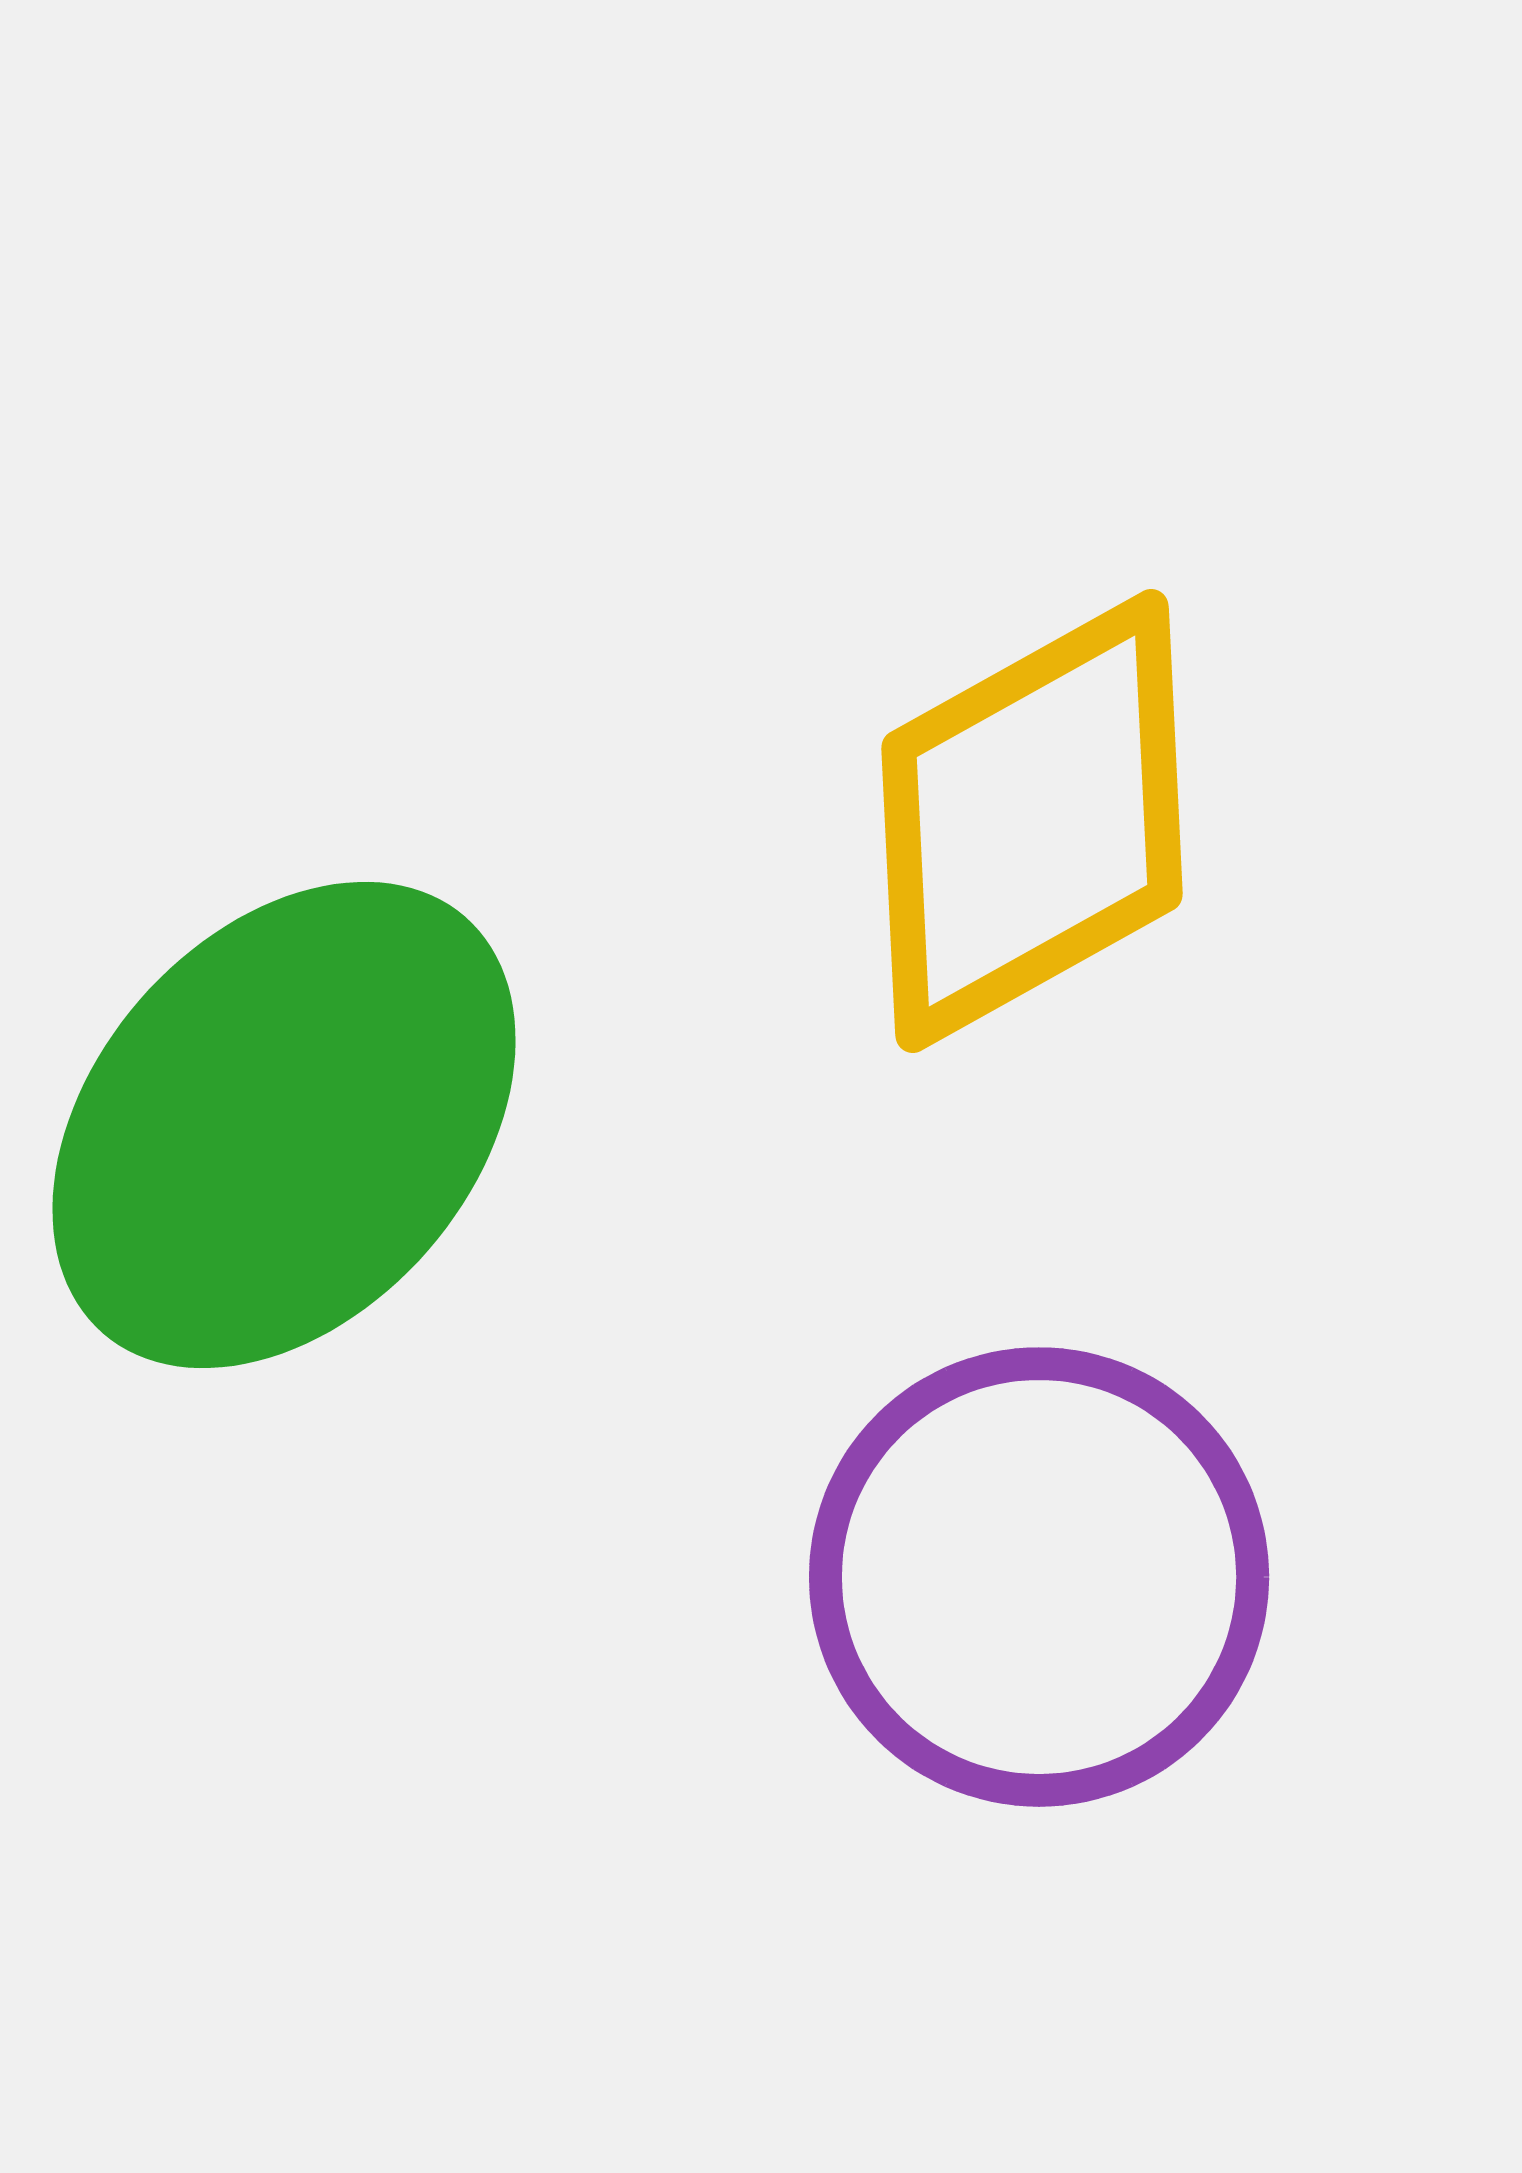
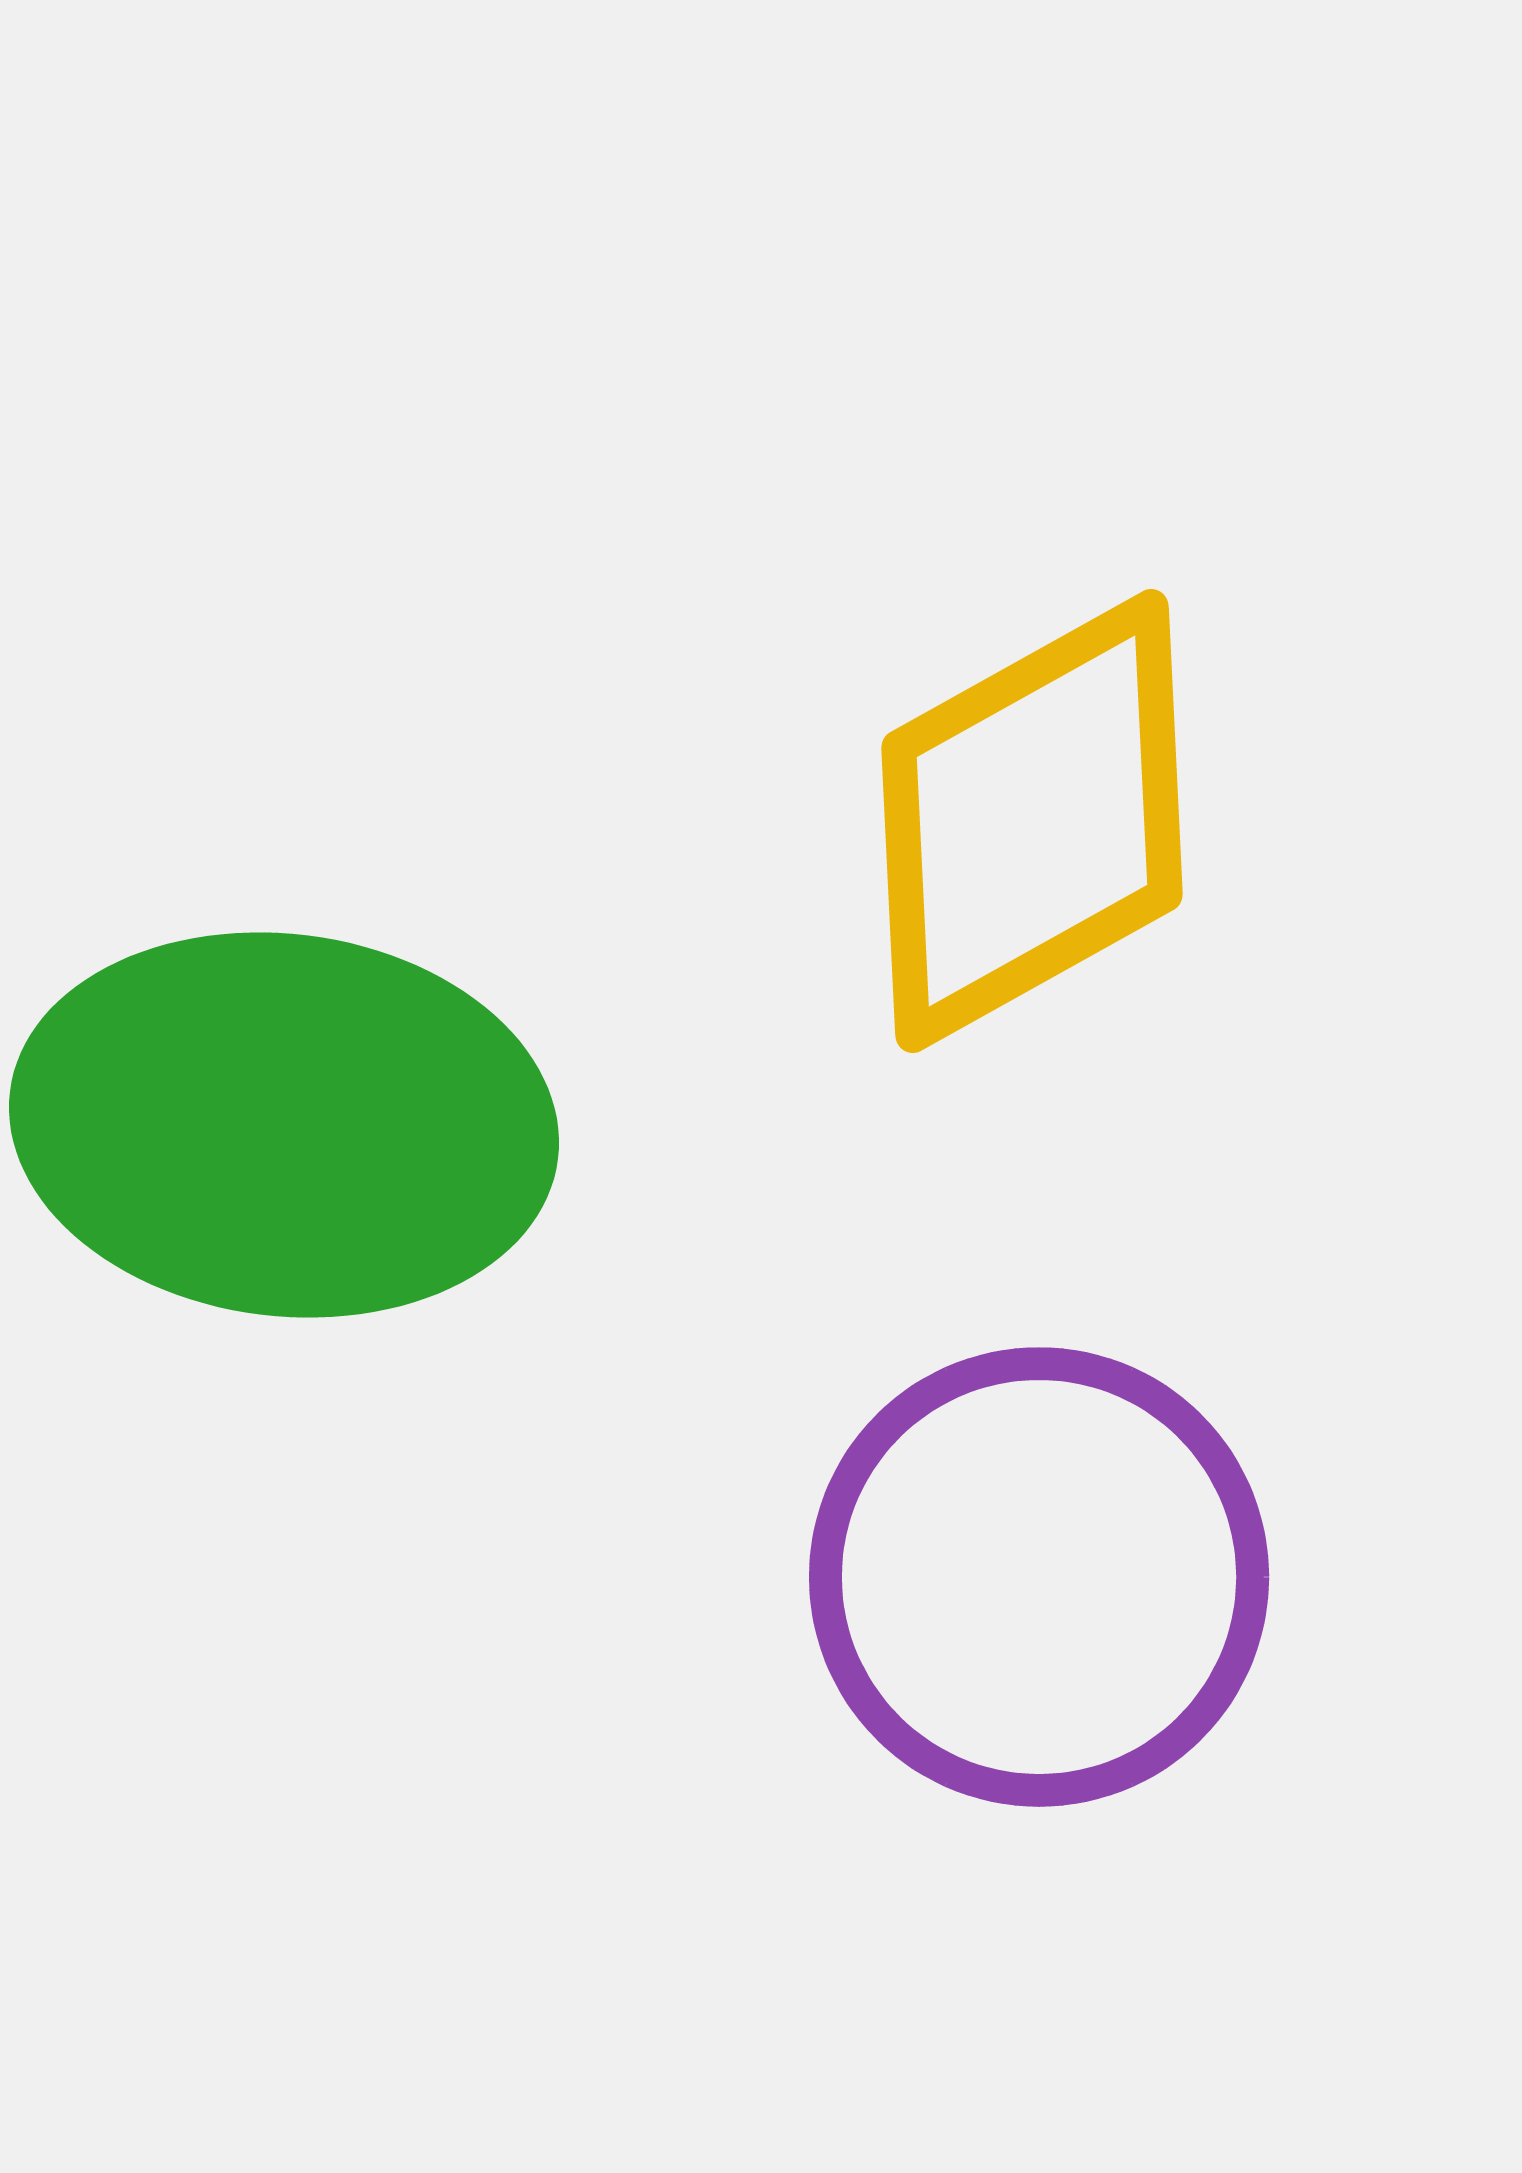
green ellipse: rotated 56 degrees clockwise
